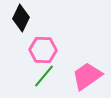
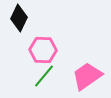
black diamond: moved 2 px left
